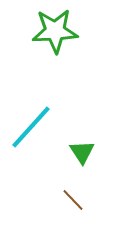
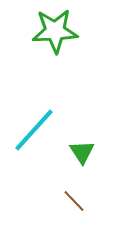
cyan line: moved 3 px right, 3 px down
brown line: moved 1 px right, 1 px down
